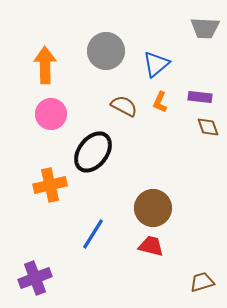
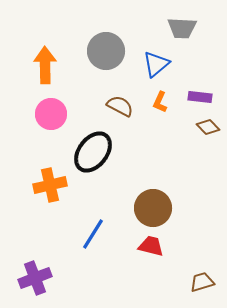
gray trapezoid: moved 23 px left
brown semicircle: moved 4 px left
brown diamond: rotated 25 degrees counterclockwise
